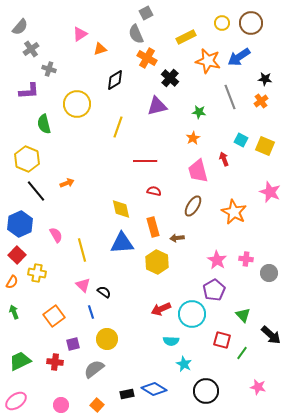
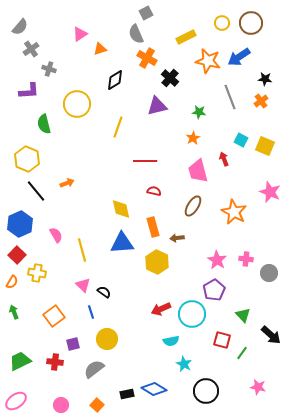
cyan semicircle at (171, 341): rotated 14 degrees counterclockwise
